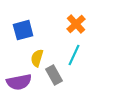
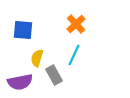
blue square: rotated 20 degrees clockwise
purple semicircle: moved 1 px right
